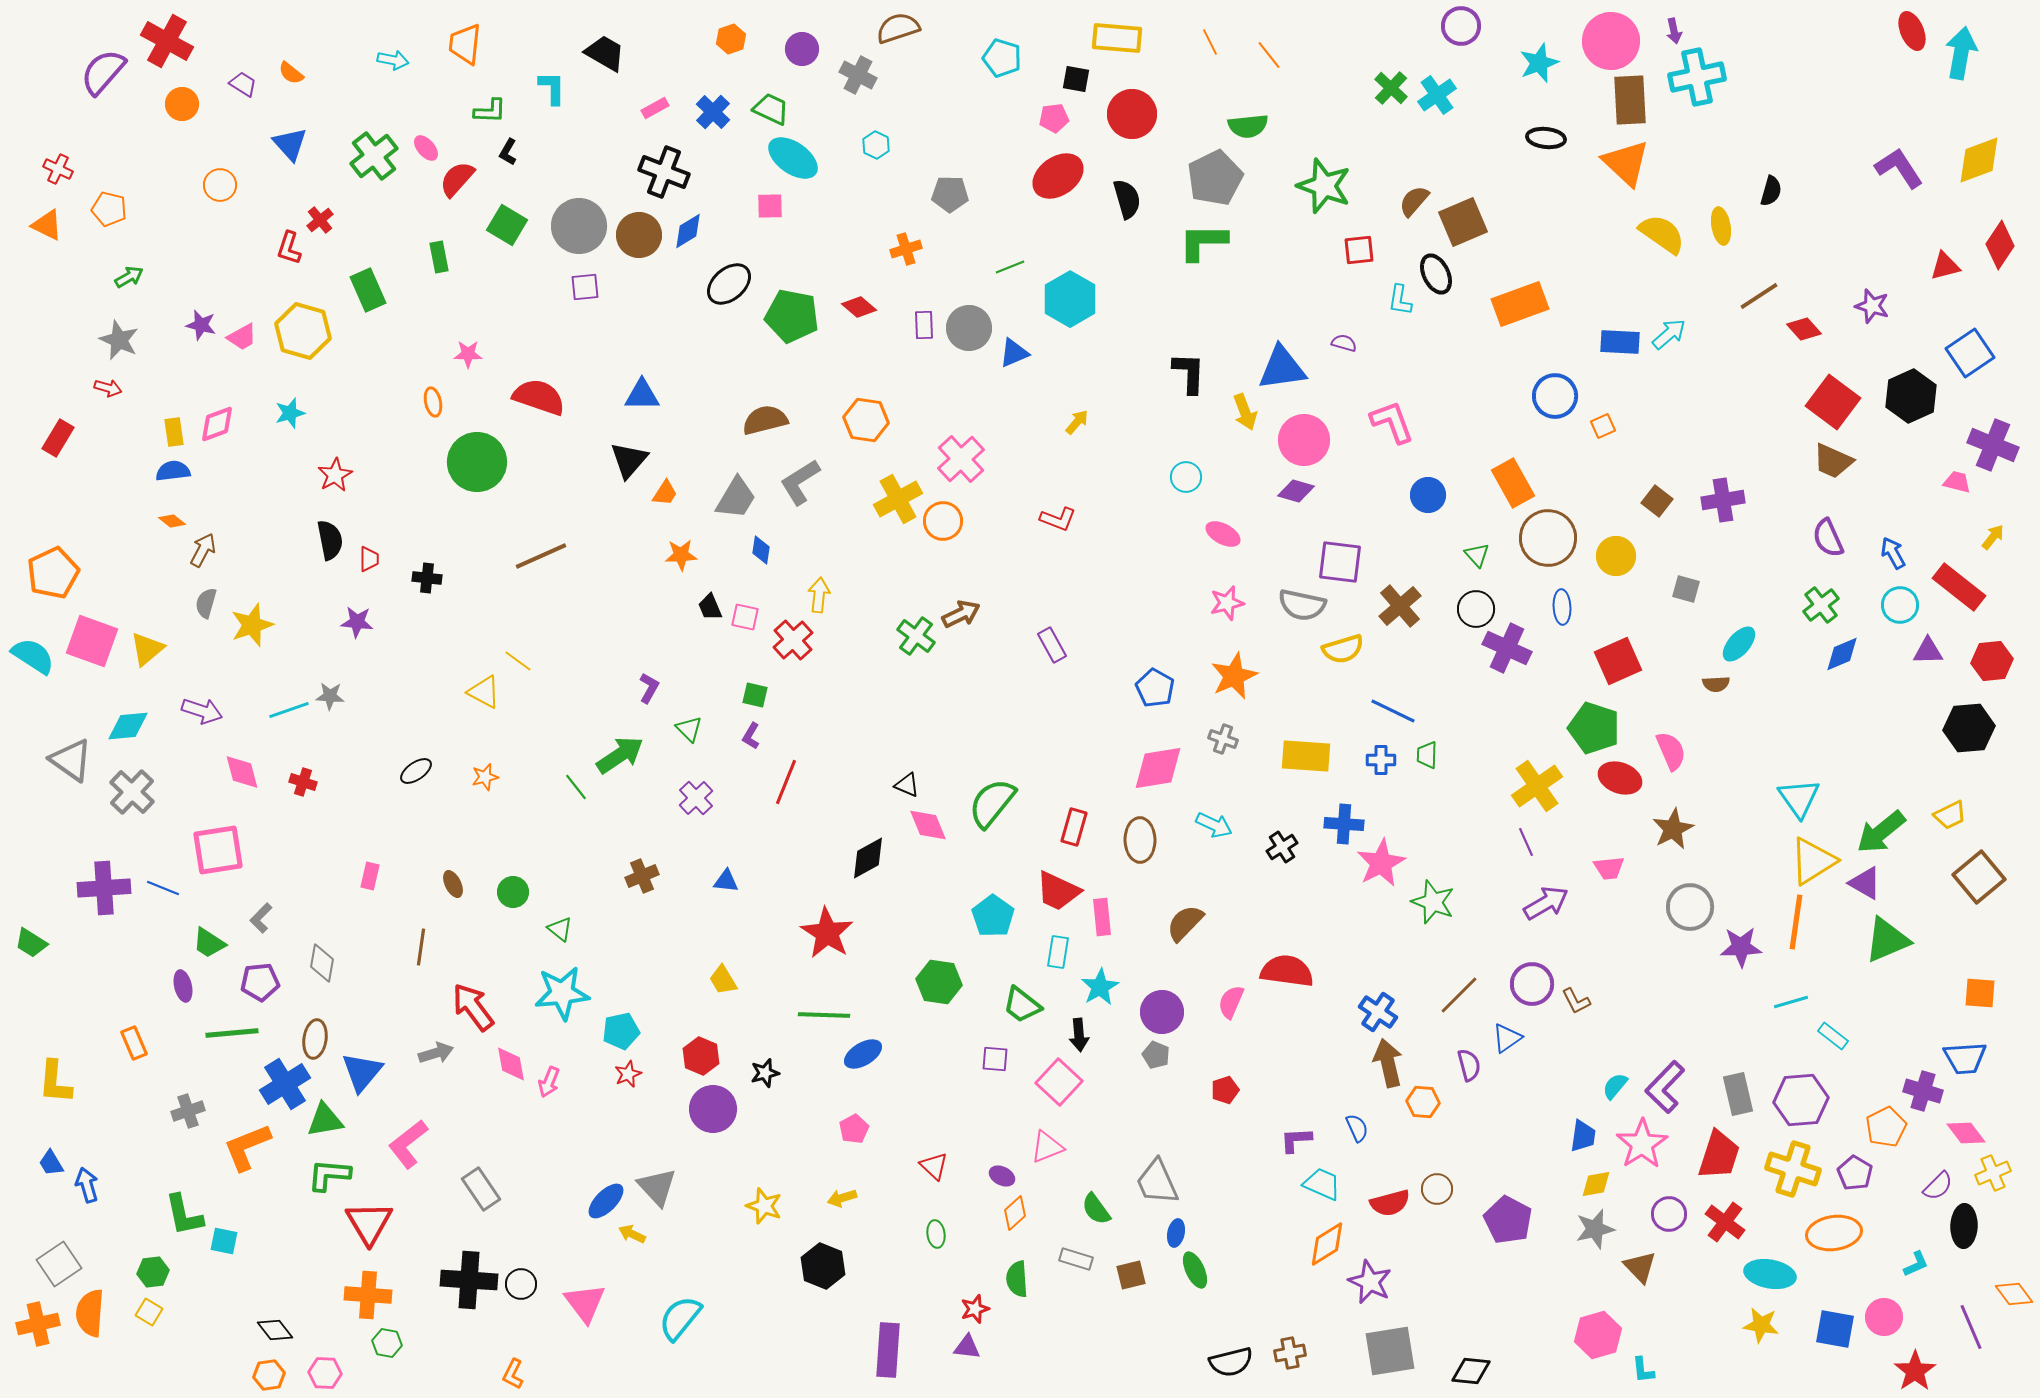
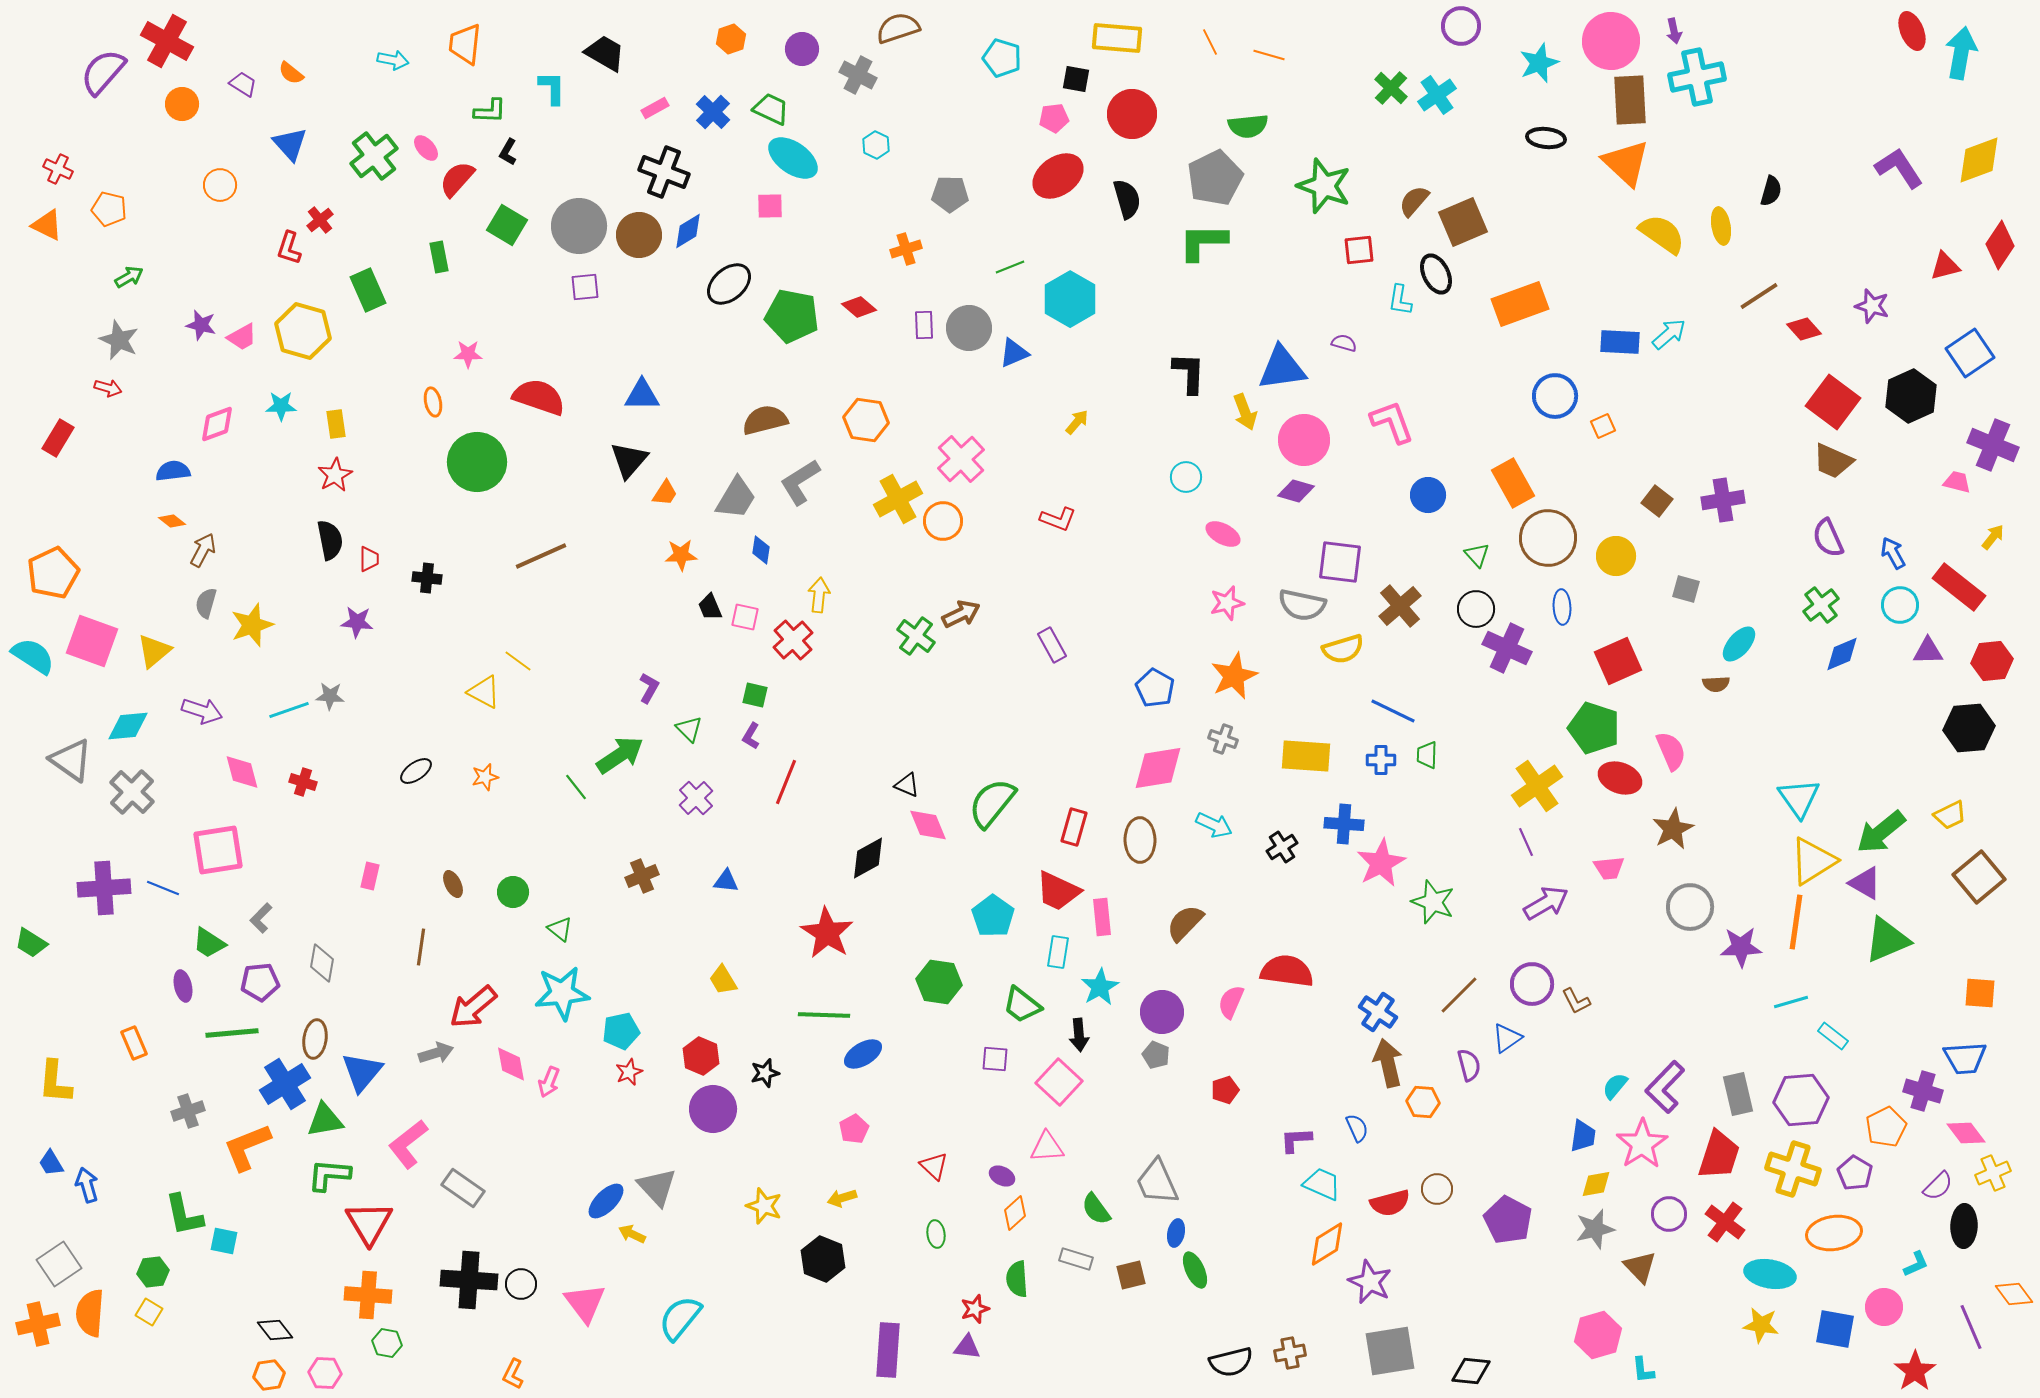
orange line at (1269, 55): rotated 36 degrees counterclockwise
cyan star at (290, 413): moved 9 px left, 7 px up; rotated 16 degrees clockwise
yellow rectangle at (174, 432): moved 162 px right, 8 px up
yellow triangle at (147, 649): moved 7 px right, 2 px down
red arrow at (473, 1007): rotated 93 degrees counterclockwise
red star at (628, 1074): moved 1 px right, 2 px up
pink triangle at (1047, 1147): rotated 18 degrees clockwise
gray rectangle at (481, 1189): moved 18 px left, 1 px up; rotated 21 degrees counterclockwise
black hexagon at (823, 1266): moved 7 px up
pink circle at (1884, 1317): moved 10 px up
